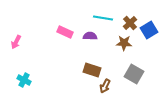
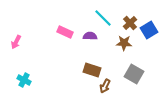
cyan line: rotated 36 degrees clockwise
